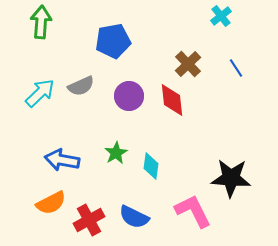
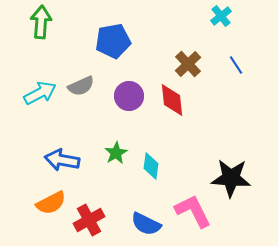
blue line: moved 3 px up
cyan arrow: rotated 16 degrees clockwise
blue semicircle: moved 12 px right, 7 px down
